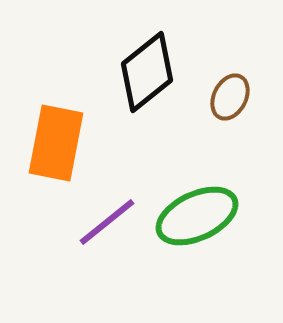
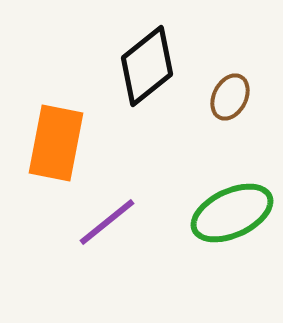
black diamond: moved 6 px up
green ellipse: moved 35 px right, 3 px up
